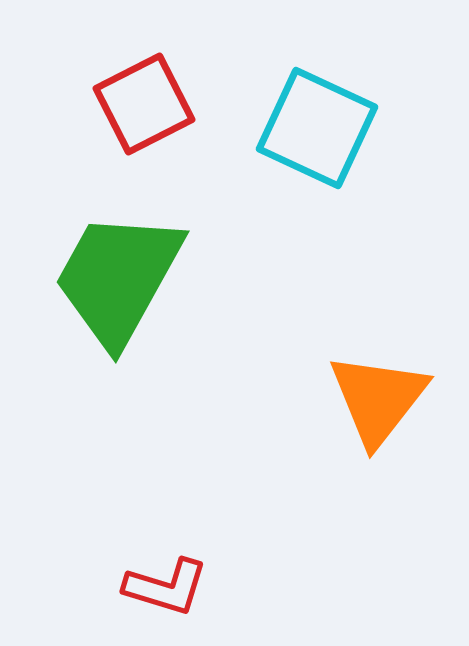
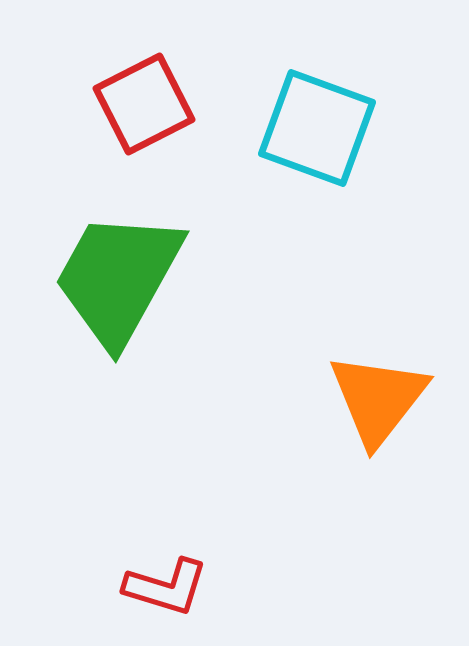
cyan square: rotated 5 degrees counterclockwise
